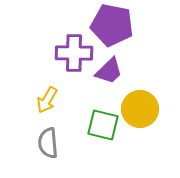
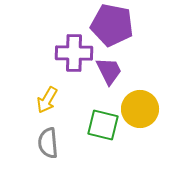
purple trapezoid: rotated 72 degrees counterclockwise
